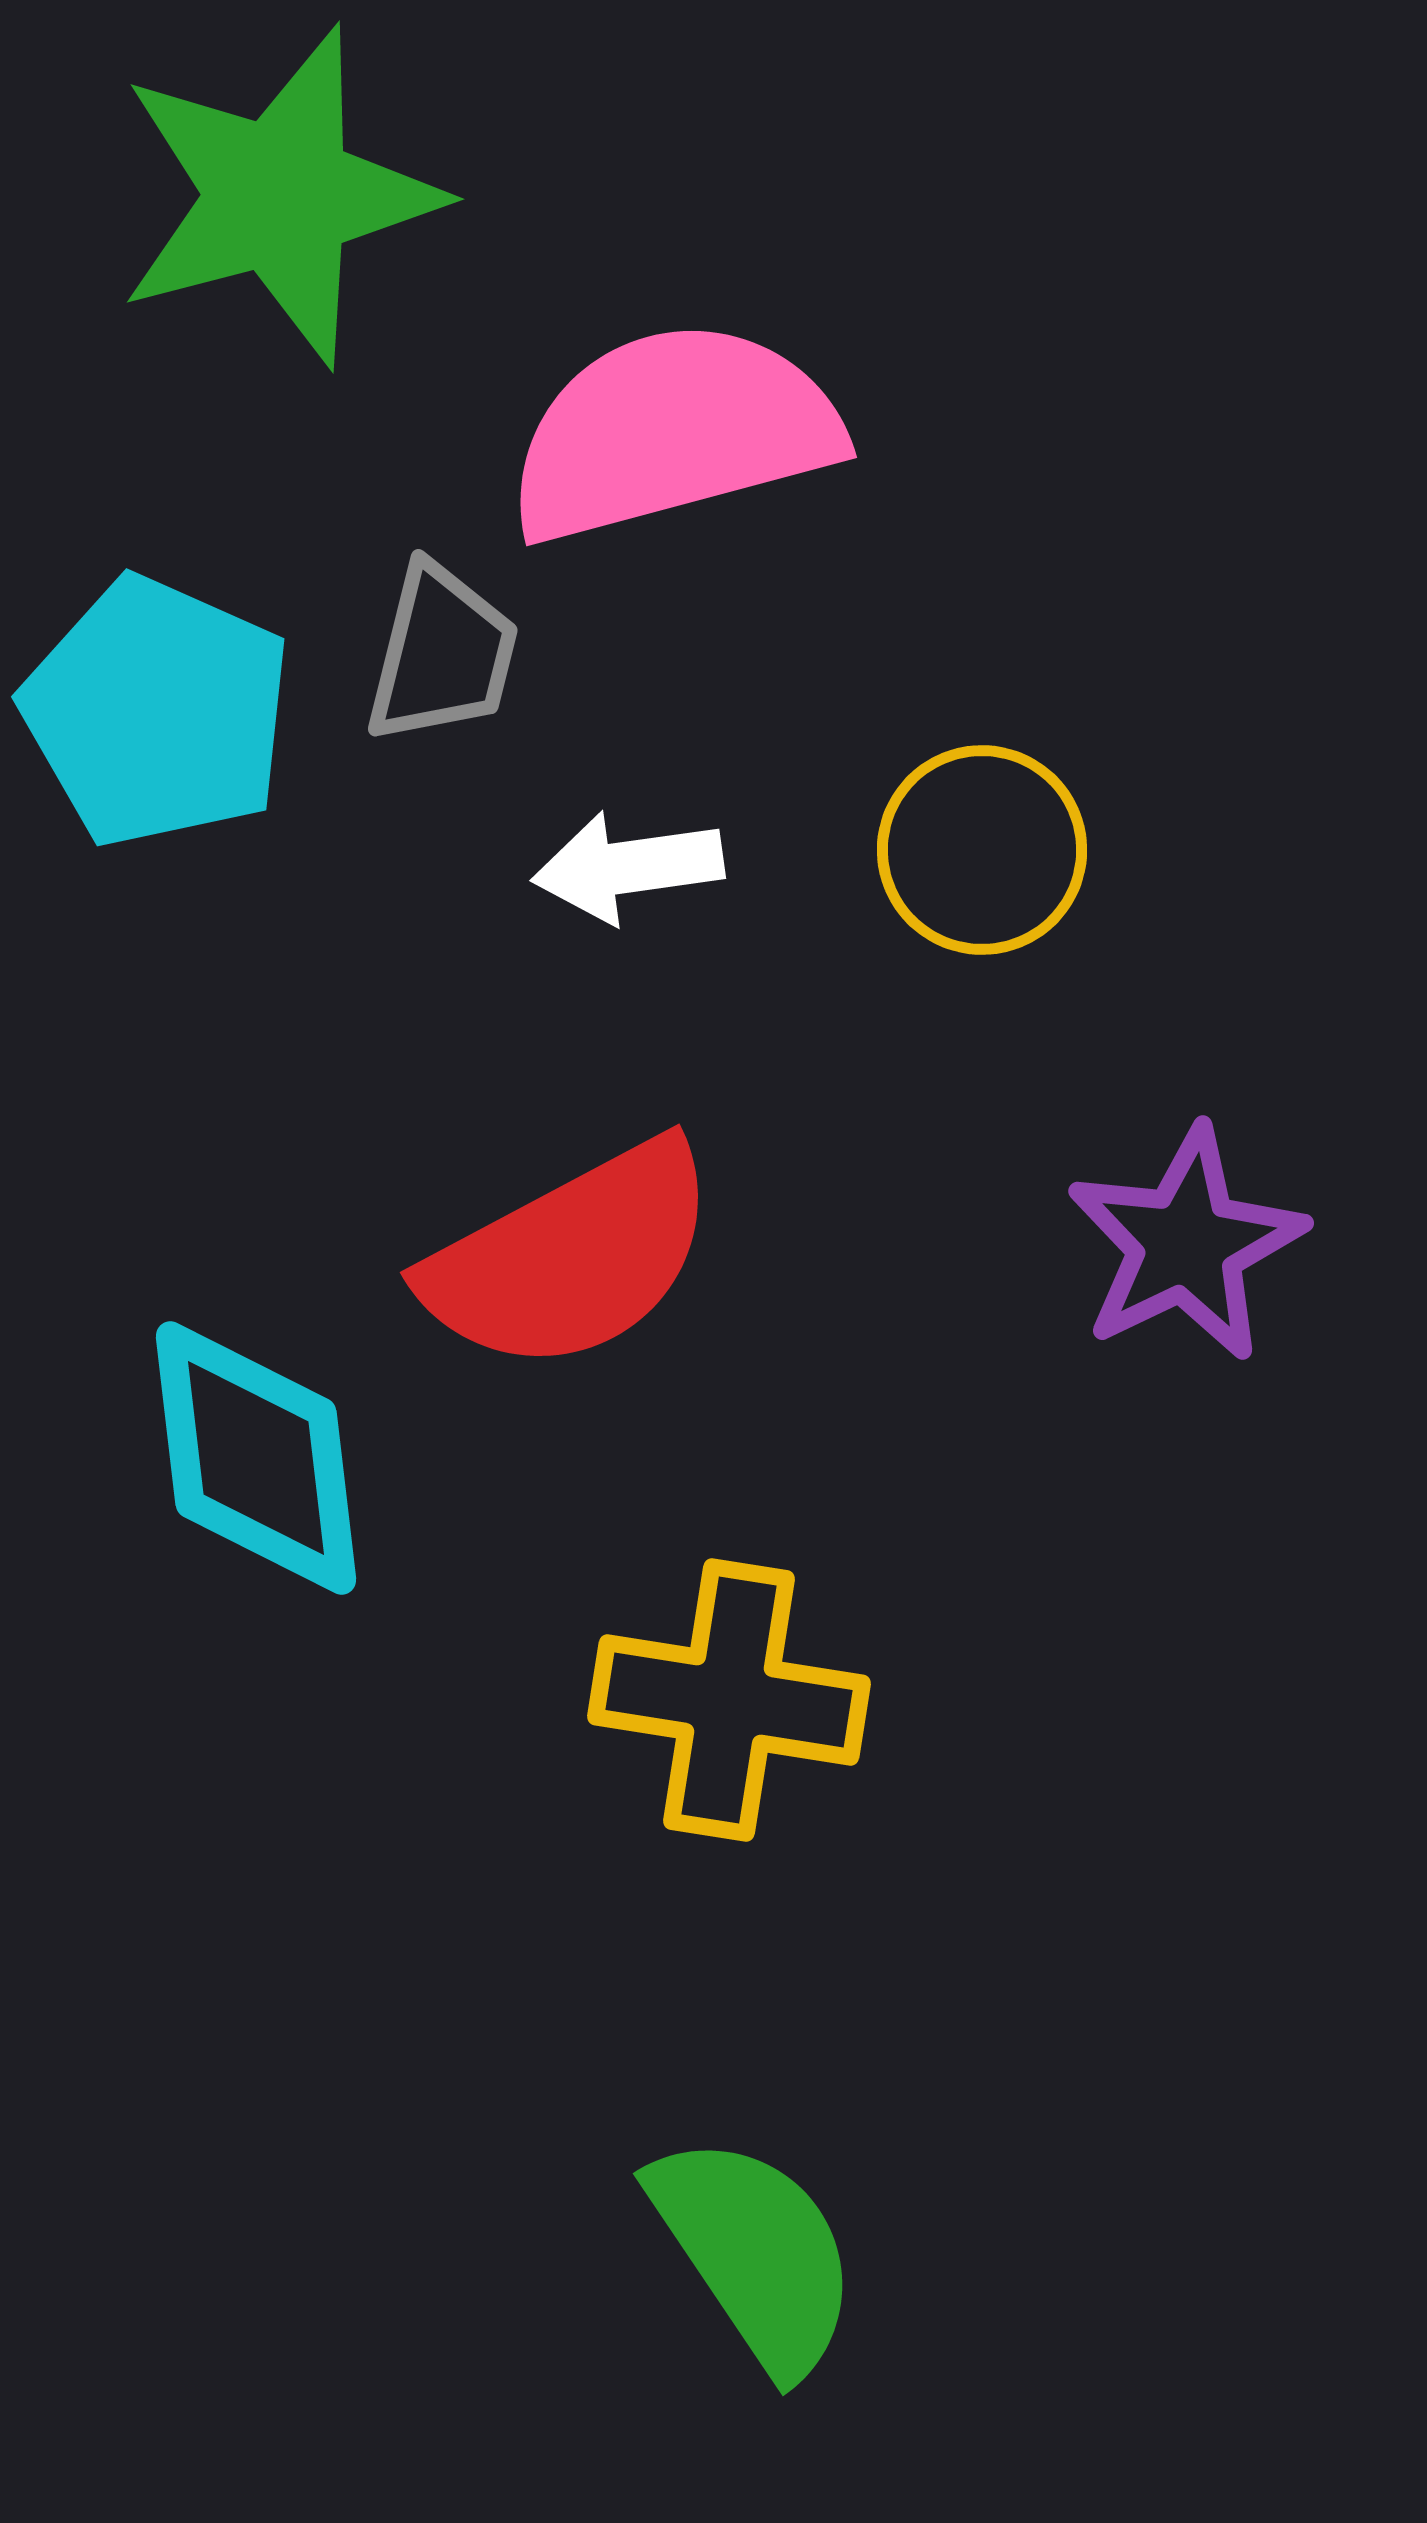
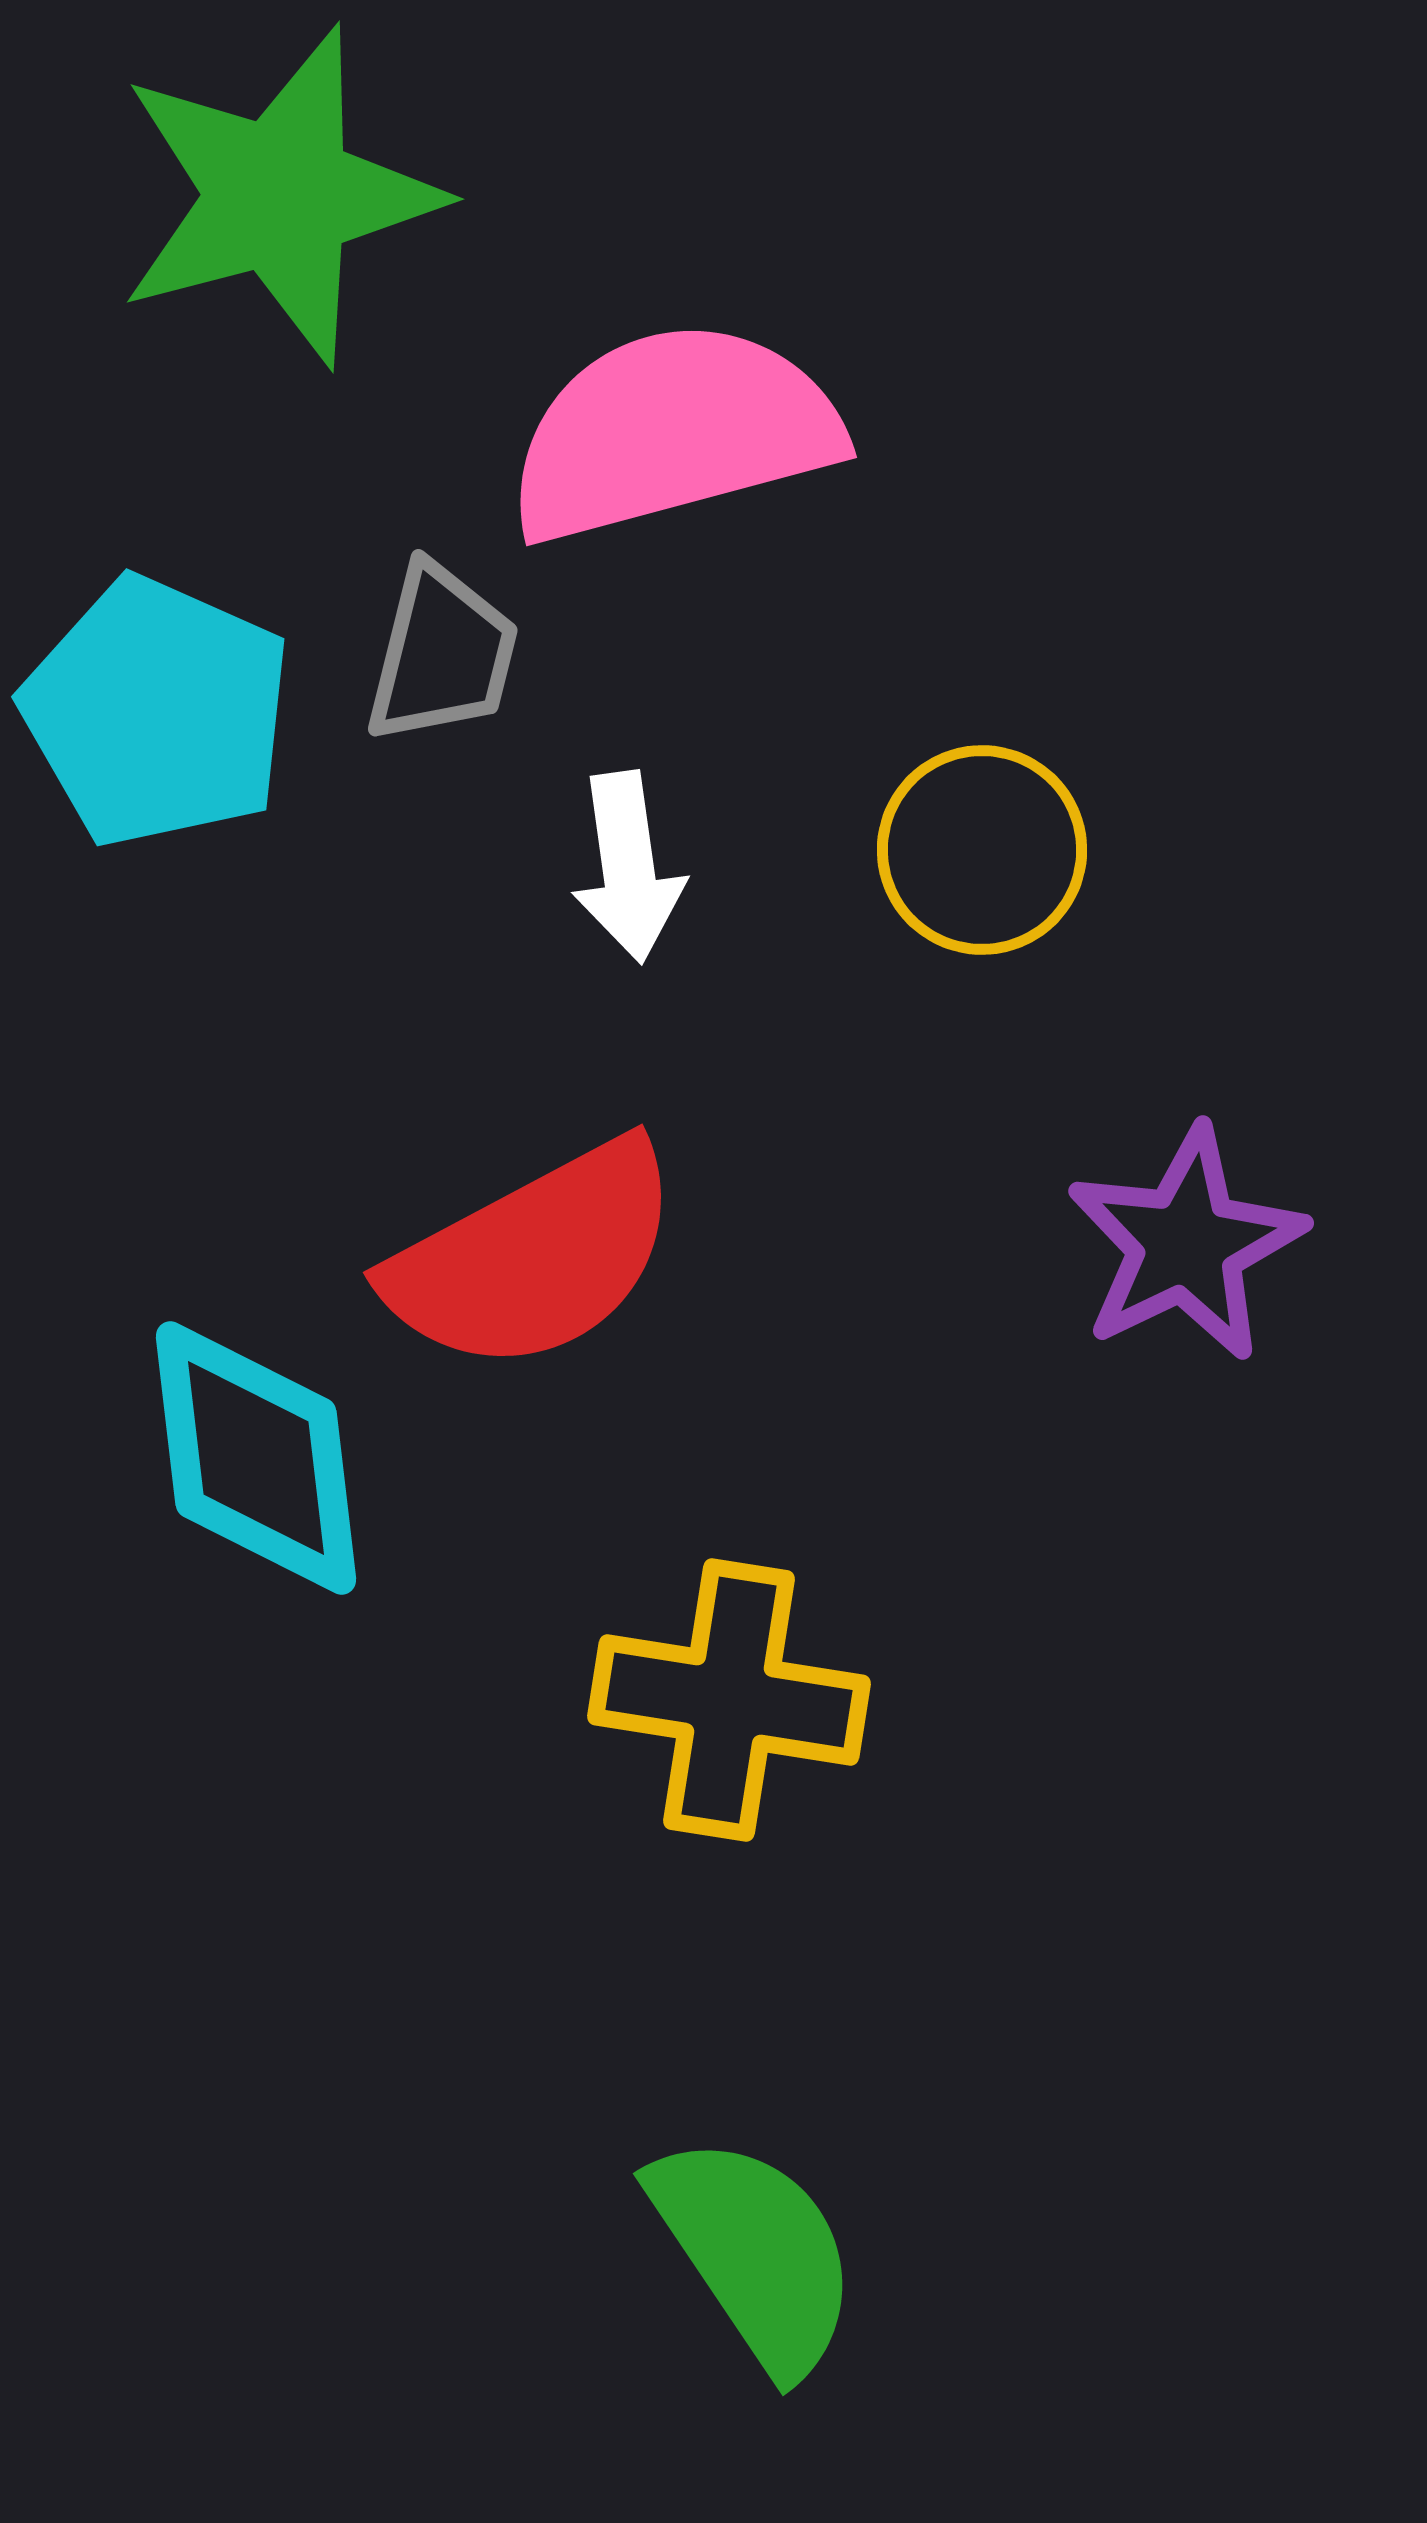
white arrow: rotated 90 degrees counterclockwise
red semicircle: moved 37 px left
